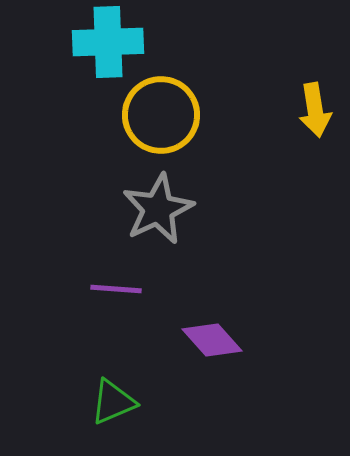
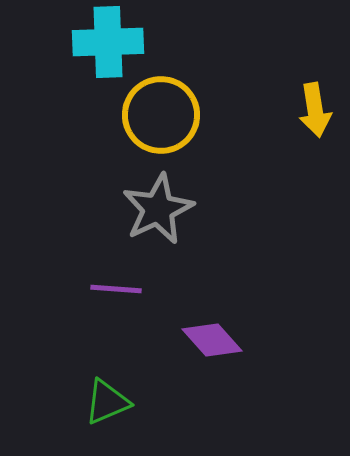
green triangle: moved 6 px left
